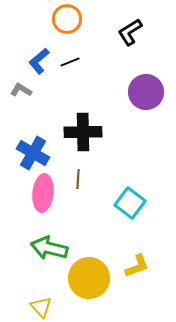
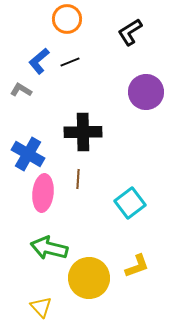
blue cross: moved 5 px left, 1 px down
cyan square: rotated 16 degrees clockwise
